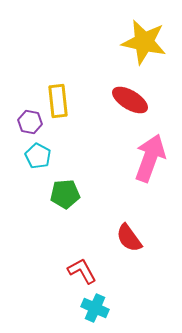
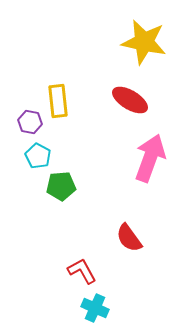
green pentagon: moved 4 px left, 8 px up
